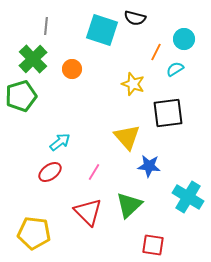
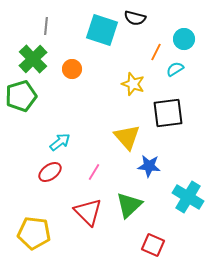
red square: rotated 15 degrees clockwise
